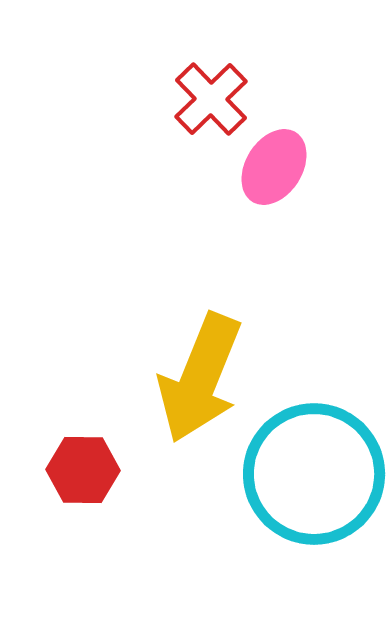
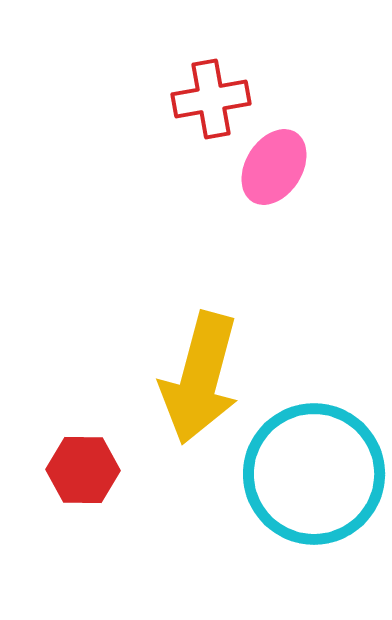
red cross: rotated 34 degrees clockwise
yellow arrow: rotated 7 degrees counterclockwise
